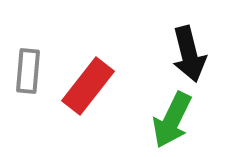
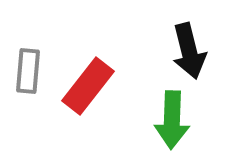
black arrow: moved 3 px up
green arrow: rotated 24 degrees counterclockwise
